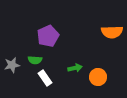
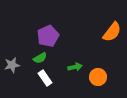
orange semicircle: rotated 50 degrees counterclockwise
green semicircle: moved 5 px right, 2 px up; rotated 32 degrees counterclockwise
green arrow: moved 1 px up
